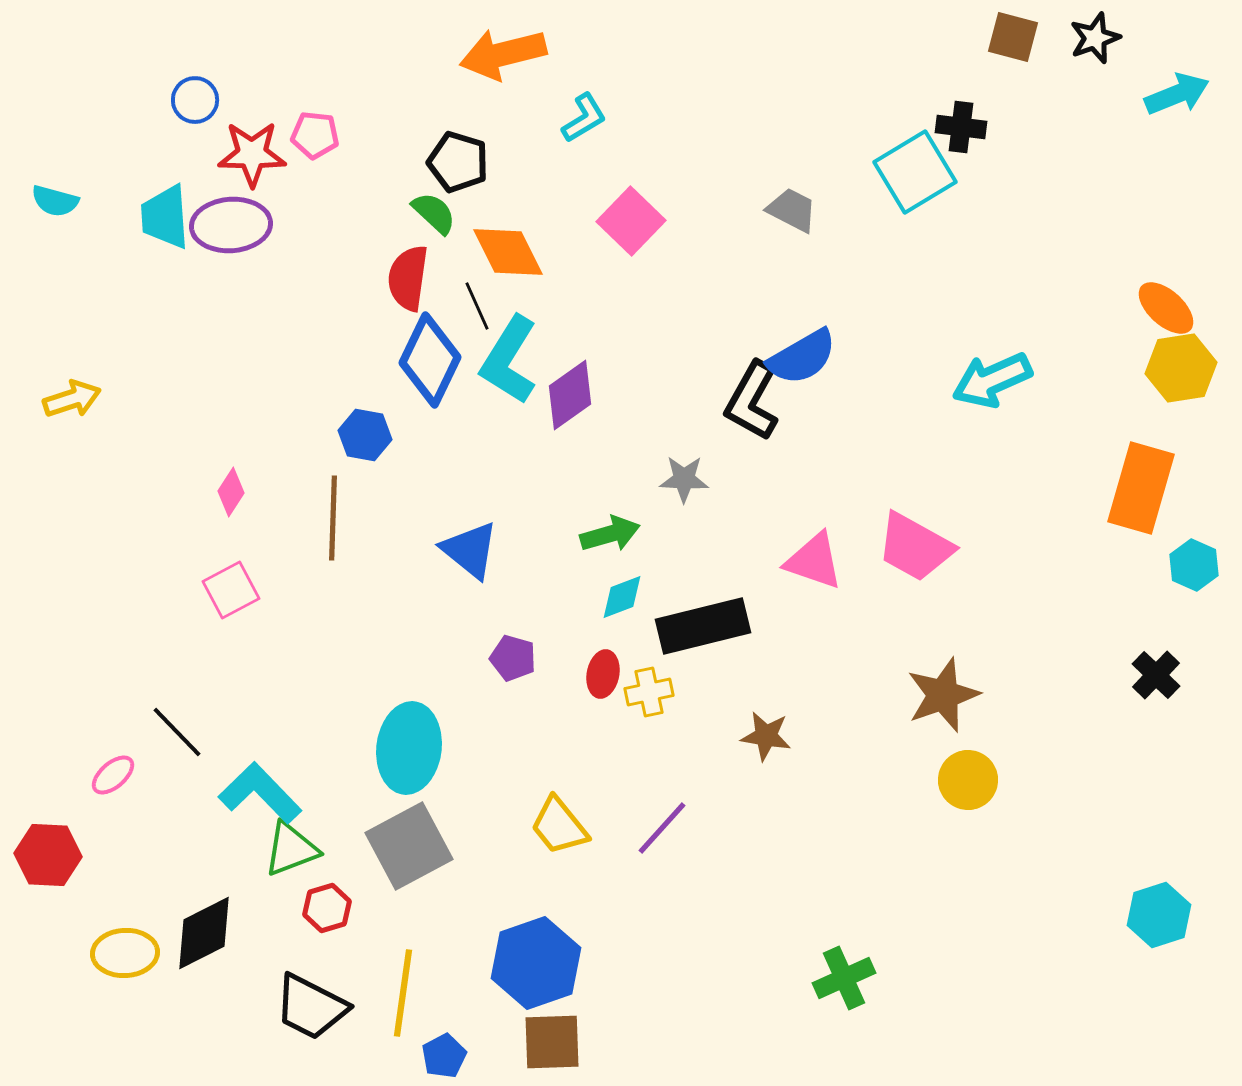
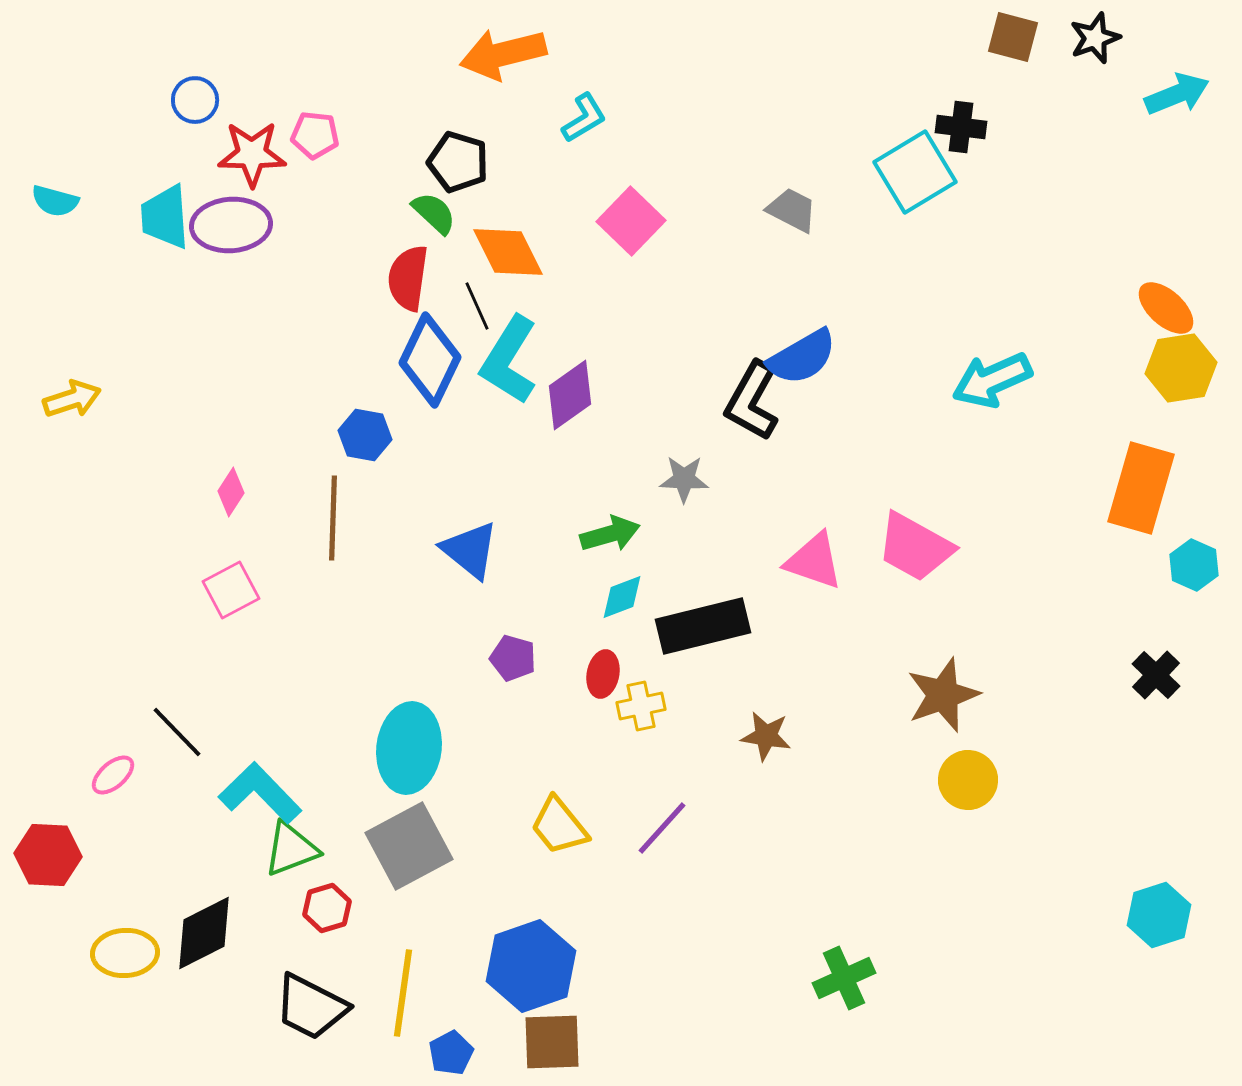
yellow cross at (649, 692): moved 8 px left, 14 px down
blue hexagon at (536, 963): moved 5 px left, 3 px down
blue pentagon at (444, 1056): moved 7 px right, 3 px up
